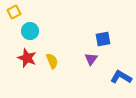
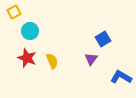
blue square: rotated 21 degrees counterclockwise
